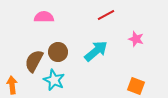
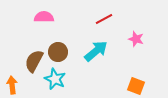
red line: moved 2 px left, 4 px down
cyan star: moved 1 px right, 1 px up
